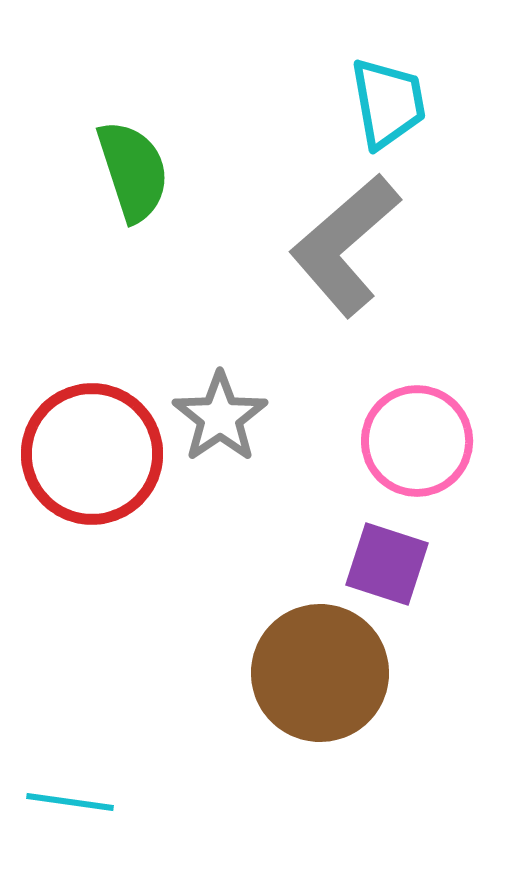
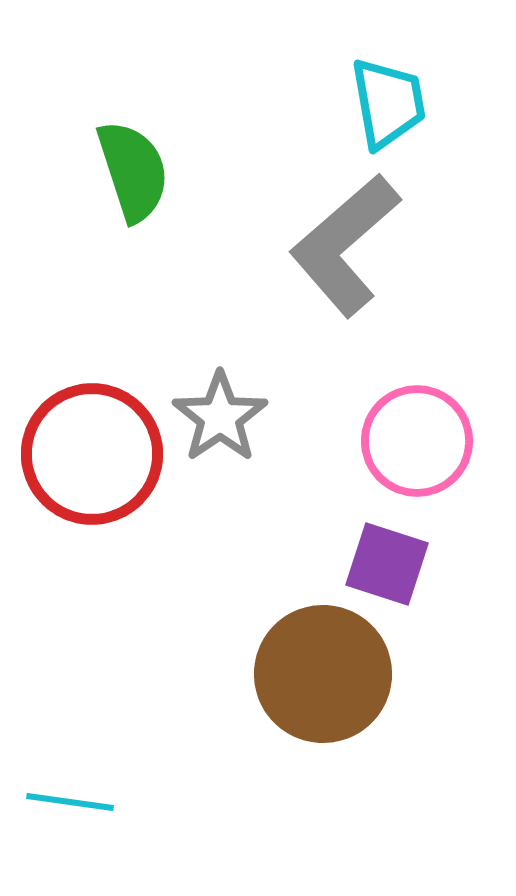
brown circle: moved 3 px right, 1 px down
